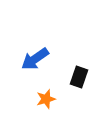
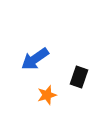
orange star: moved 1 px right, 4 px up
